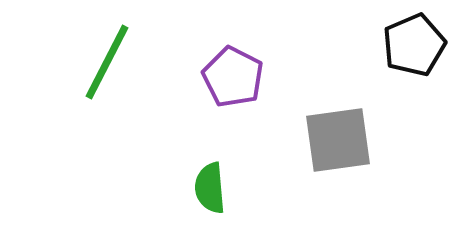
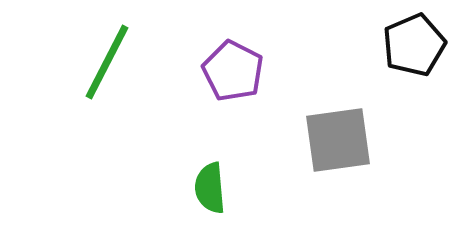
purple pentagon: moved 6 px up
